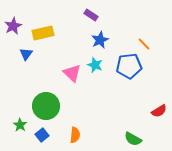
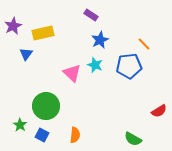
blue square: rotated 24 degrees counterclockwise
